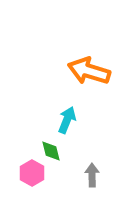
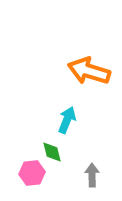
green diamond: moved 1 px right, 1 px down
pink hexagon: rotated 25 degrees clockwise
